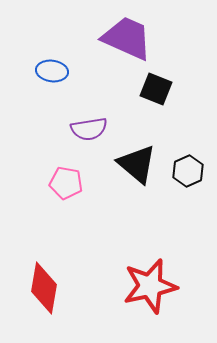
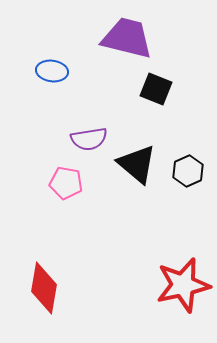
purple trapezoid: rotated 10 degrees counterclockwise
purple semicircle: moved 10 px down
red star: moved 33 px right, 1 px up
